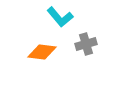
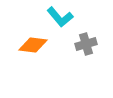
orange diamond: moved 9 px left, 7 px up
